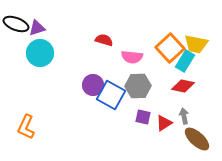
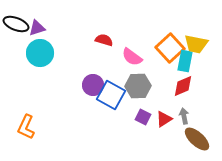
pink semicircle: rotated 30 degrees clockwise
cyan rectangle: rotated 20 degrees counterclockwise
red diamond: rotated 35 degrees counterclockwise
purple square: rotated 14 degrees clockwise
red triangle: moved 4 px up
